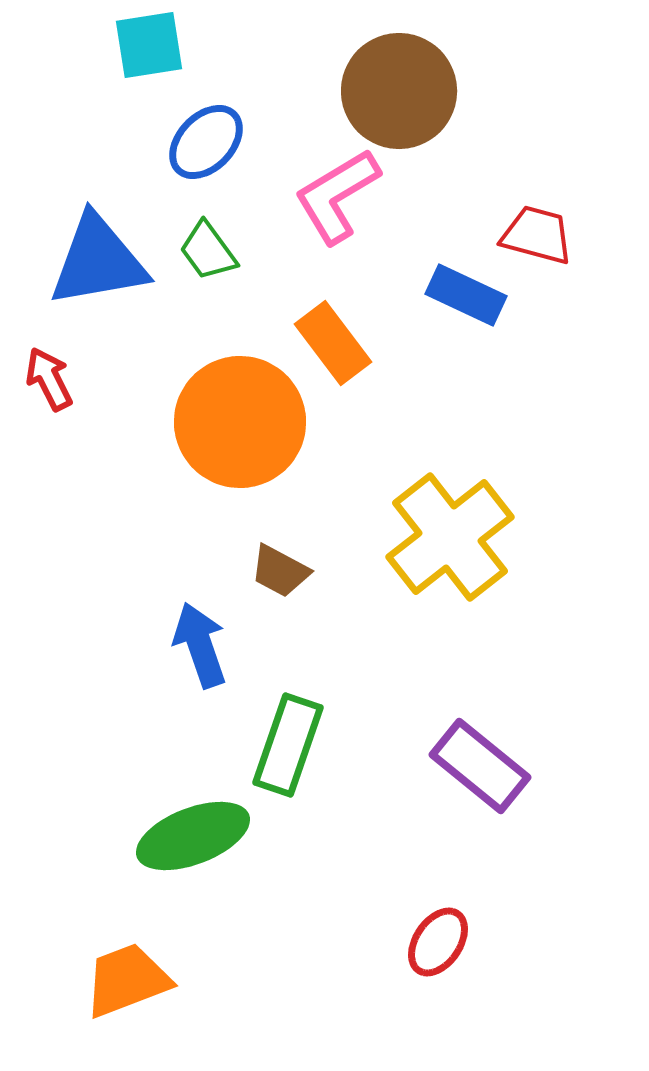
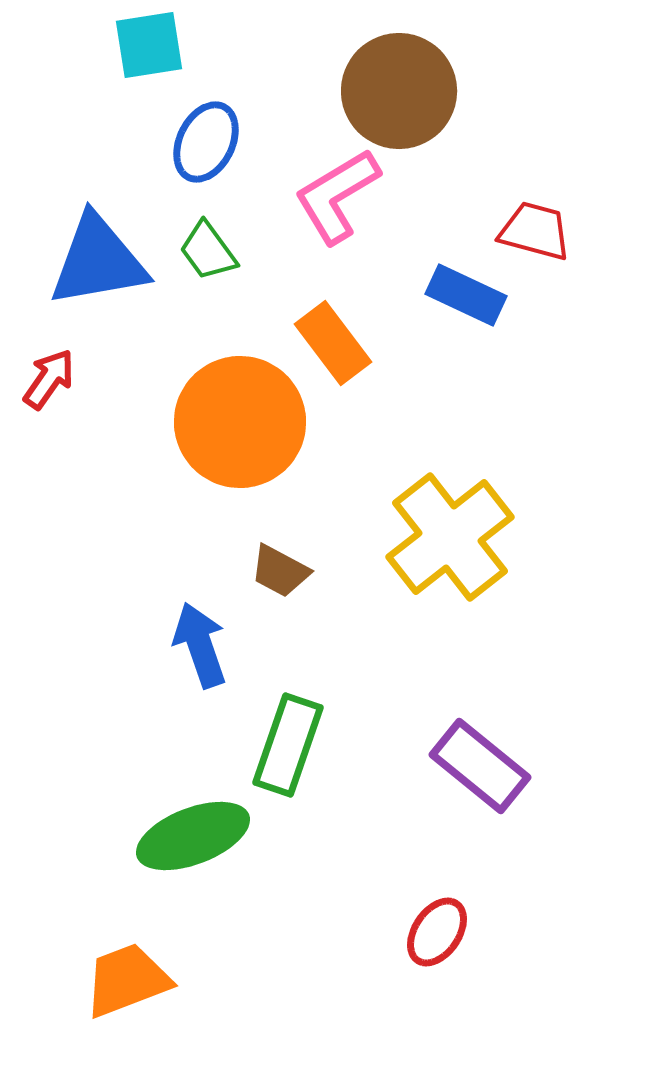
blue ellipse: rotated 18 degrees counterclockwise
red trapezoid: moved 2 px left, 4 px up
red arrow: rotated 62 degrees clockwise
red ellipse: moved 1 px left, 10 px up
